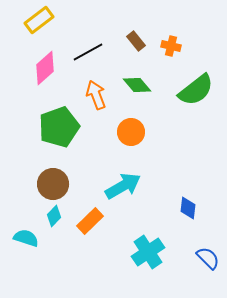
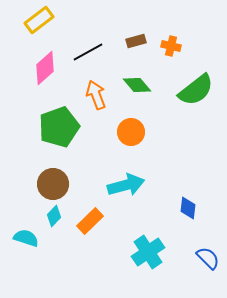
brown rectangle: rotated 66 degrees counterclockwise
cyan arrow: moved 3 px right, 1 px up; rotated 15 degrees clockwise
